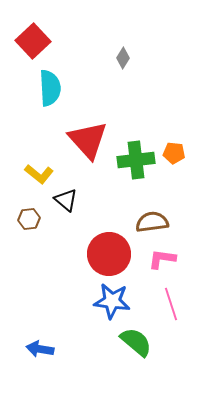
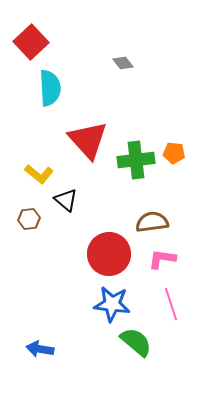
red square: moved 2 px left, 1 px down
gray diamond: moved 5 px down; rotated 70 degrees counterclockwise
blue star: moved 3 px down
